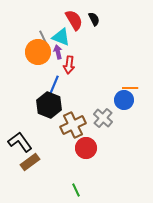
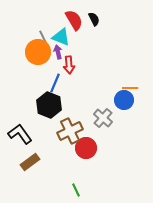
red arrow: rotated 12 degrees counterclockwise
blue line: moved 1 px right, 2 px up
brown cross: moved 3 px left, 6 px down
black L-shape: moved 8 px up
